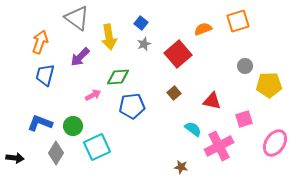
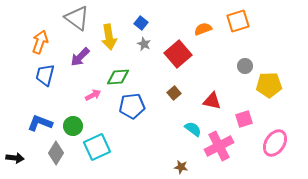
gray star: rotated 24 degrees counterclockwise
